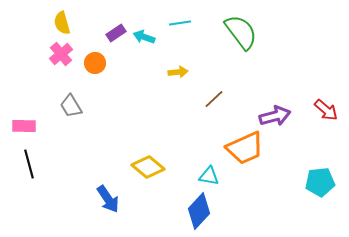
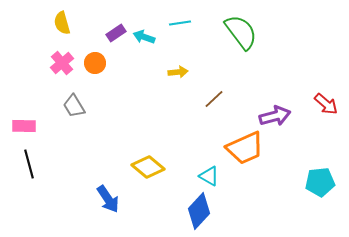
pink cross: moved 1 px right, 9 px down
gray trapezoid: moved 3 px right
red arrow: moved 6 px up
cyan triangle: rotated 20 degrees clockwise
